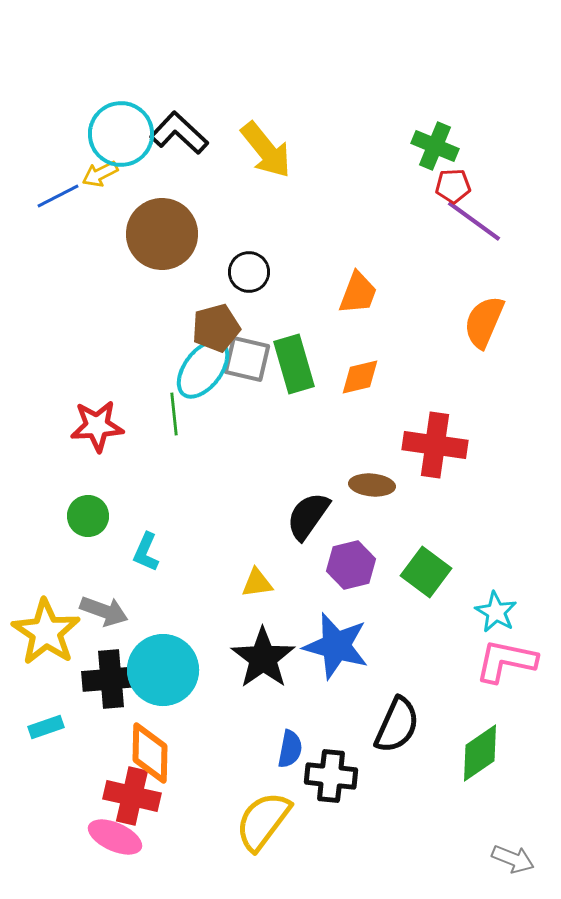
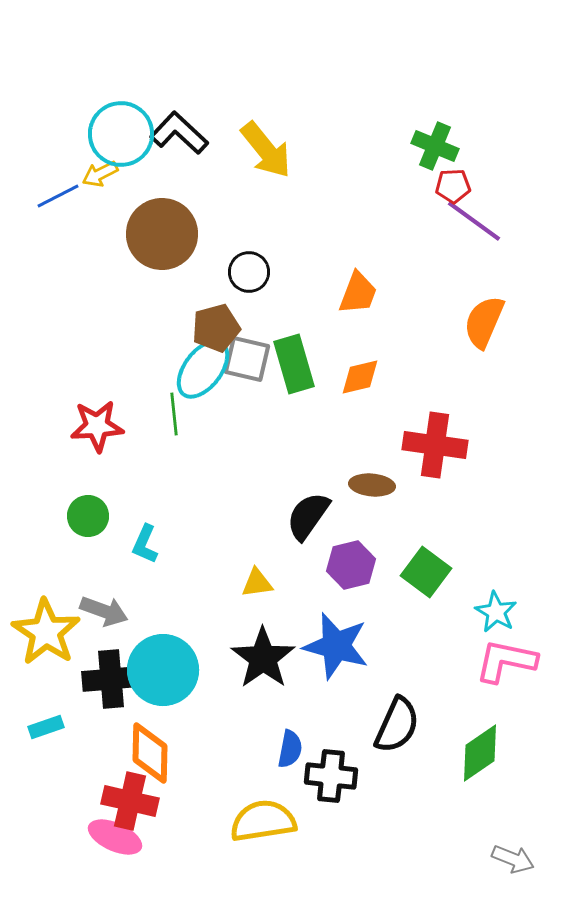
cyan L-shape at (146, 552): moved 1 px left, 8 px up
red cross at (132, 796): moved 2 px left, 5 px down
yellow semicircle at (263, 821): rotated 44 degrees clockwise
